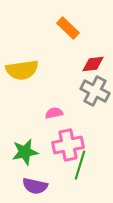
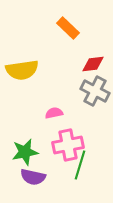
purple semicircle: moved 2 px left, 9 px up
